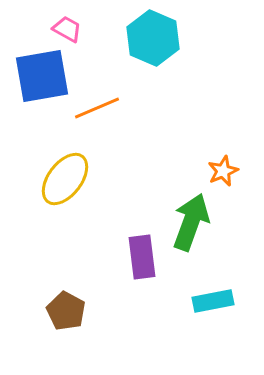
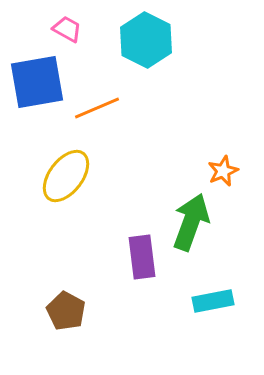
cyan hexagon: moved 7 px left, 2 px down; rotated 4 degrees clockwise
blue square: moved 5 px left, 6 px down
yellow ellipse: moved 1 px right, 3 px up
